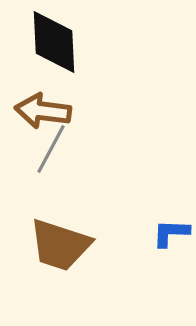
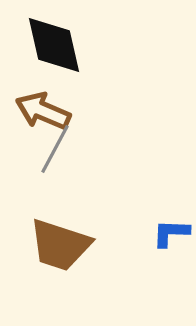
black diamond: moved 3 px down; rotated 10 degrees counterclockwise
brown arrow: rotated 16 degrees clockwise
gray line: moved 4 px right
